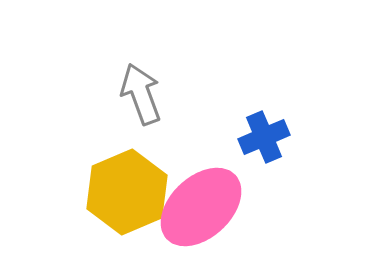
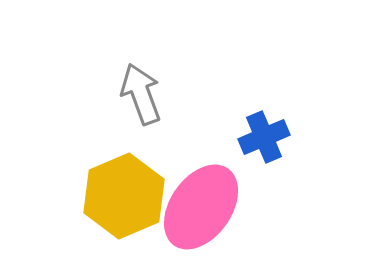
yellow hexagon: moved 3 px left, 4 px down
pink ellipse: rotated 12 degrees counterclockwise
